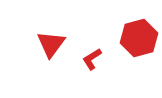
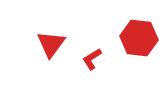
red hexagon: rotated 21 degrees clockwise
